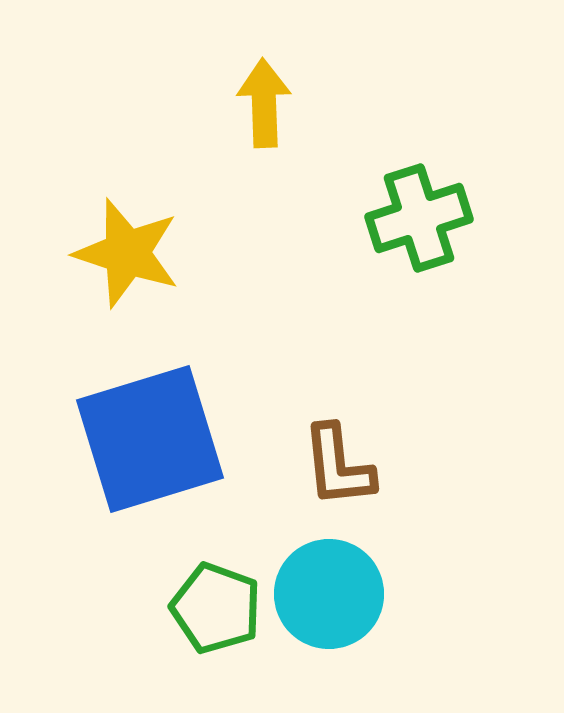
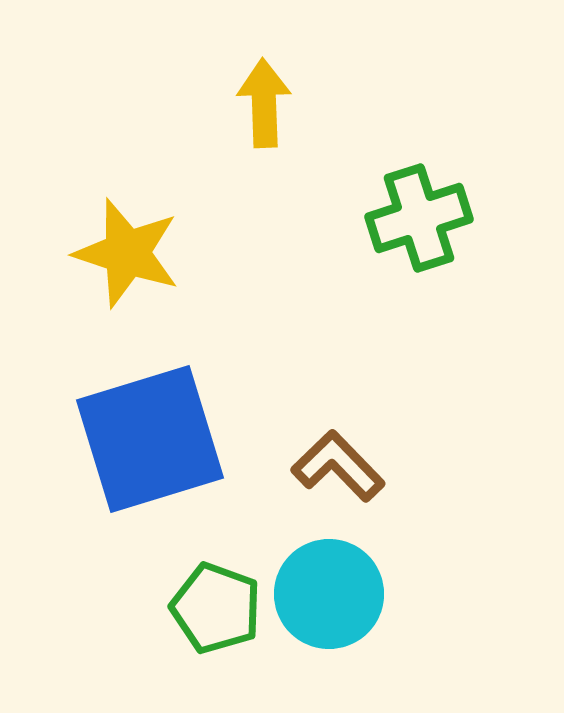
brown L-shape: rotated 142 degrees clockwise
